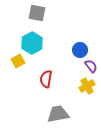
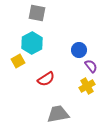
blue circle: moved 1 px left
red semicircle: rotated 132 degrees counterclockwise
